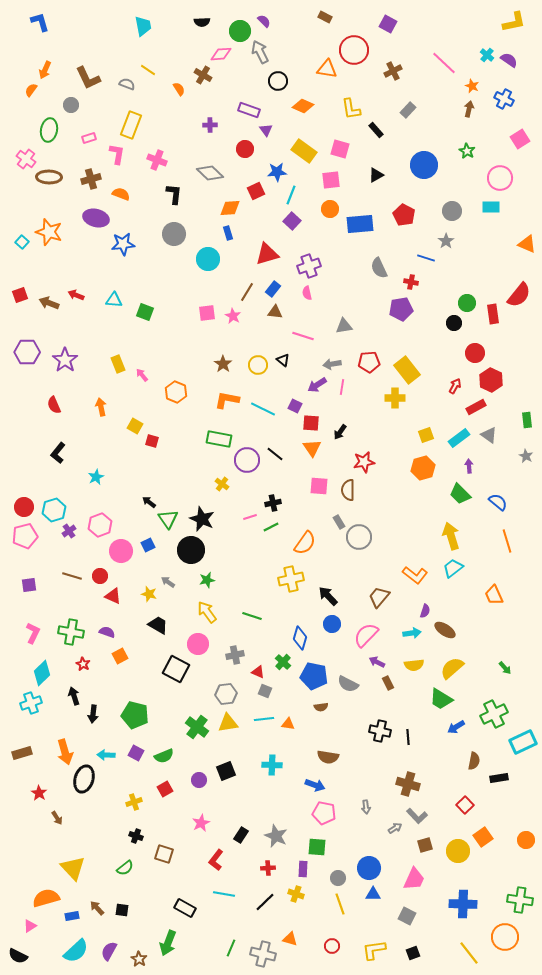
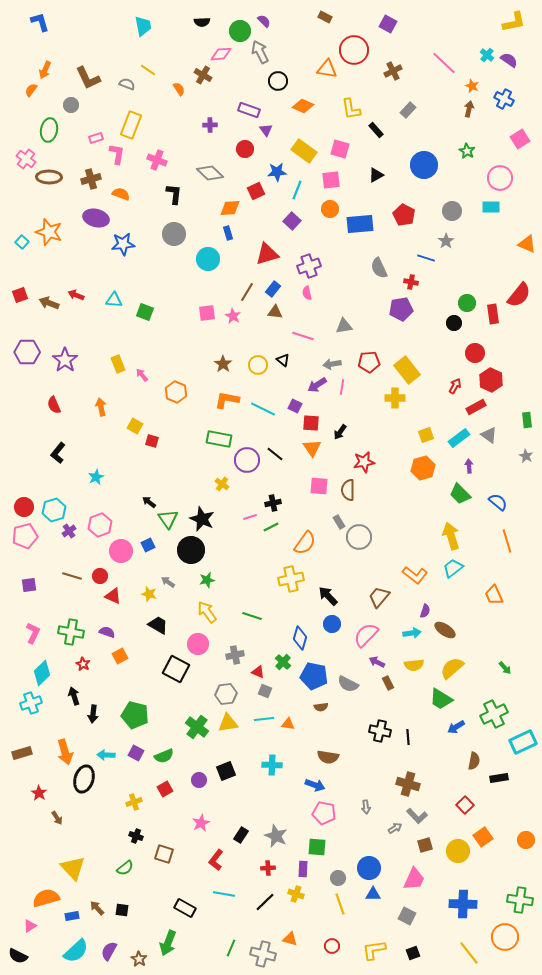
pink rectangle at (89, 138): moved 7 px right
cyan line at (291, 195): moved 6 px right, 5 px up
